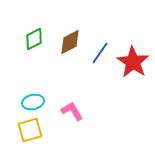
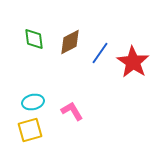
green diamond: rotated 70 degrees counterclockwise
